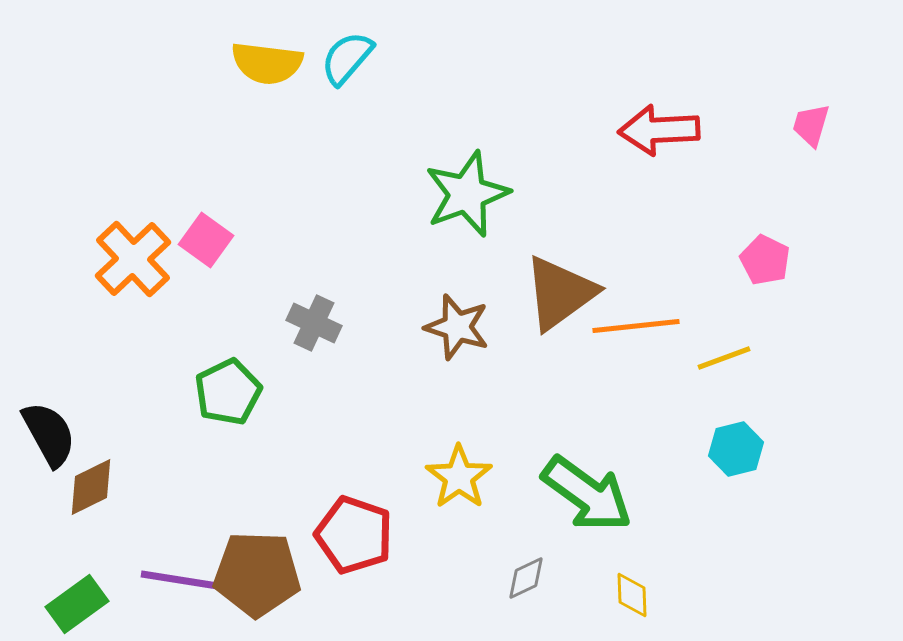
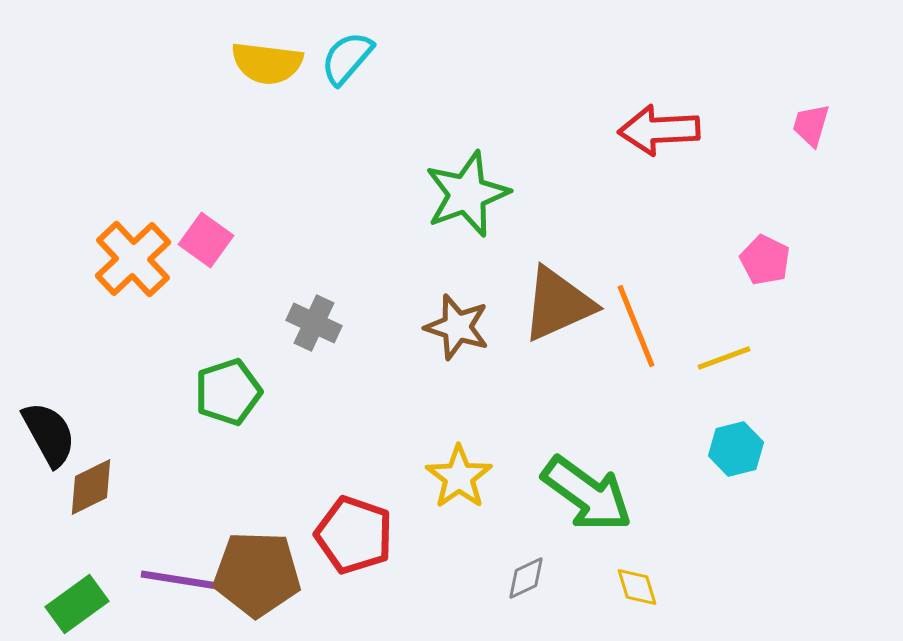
brown triangle: moved 2 px left, 11 px down; rotated 12 degrees clockwise
orange line: rotated 74 degrees clockwise
green pentagon: rotated 8 degrees clockwise
yellow diamond: moved 5 px right, 8 px up; rotated 15 degrees counterclockwise
